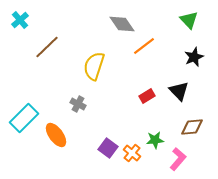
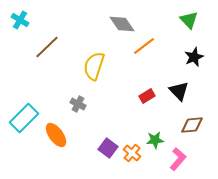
cyan cross: rotated 18 degrees counterclockwise
brown diamond: moved 2 px up
